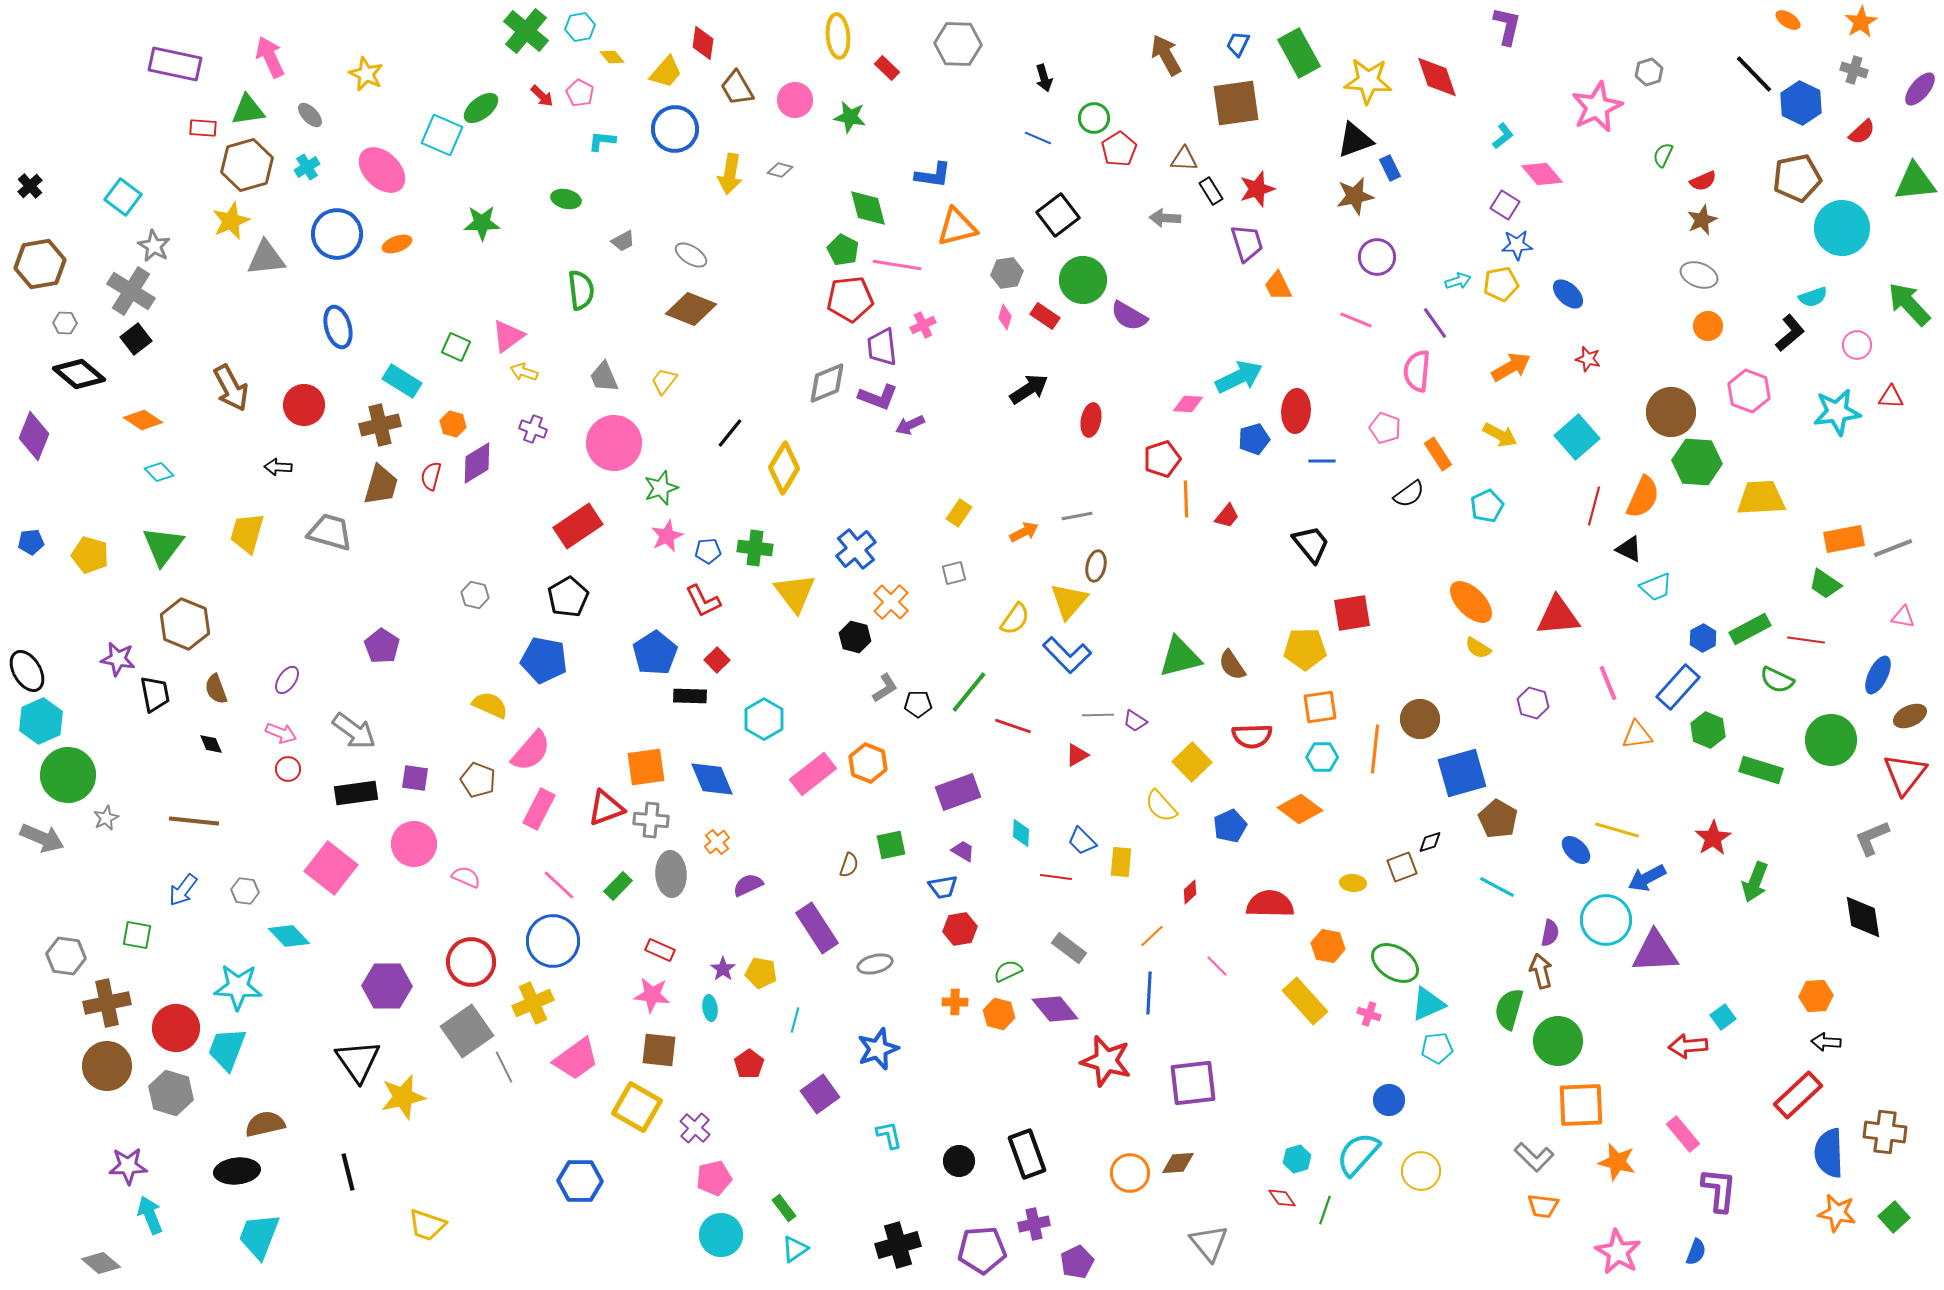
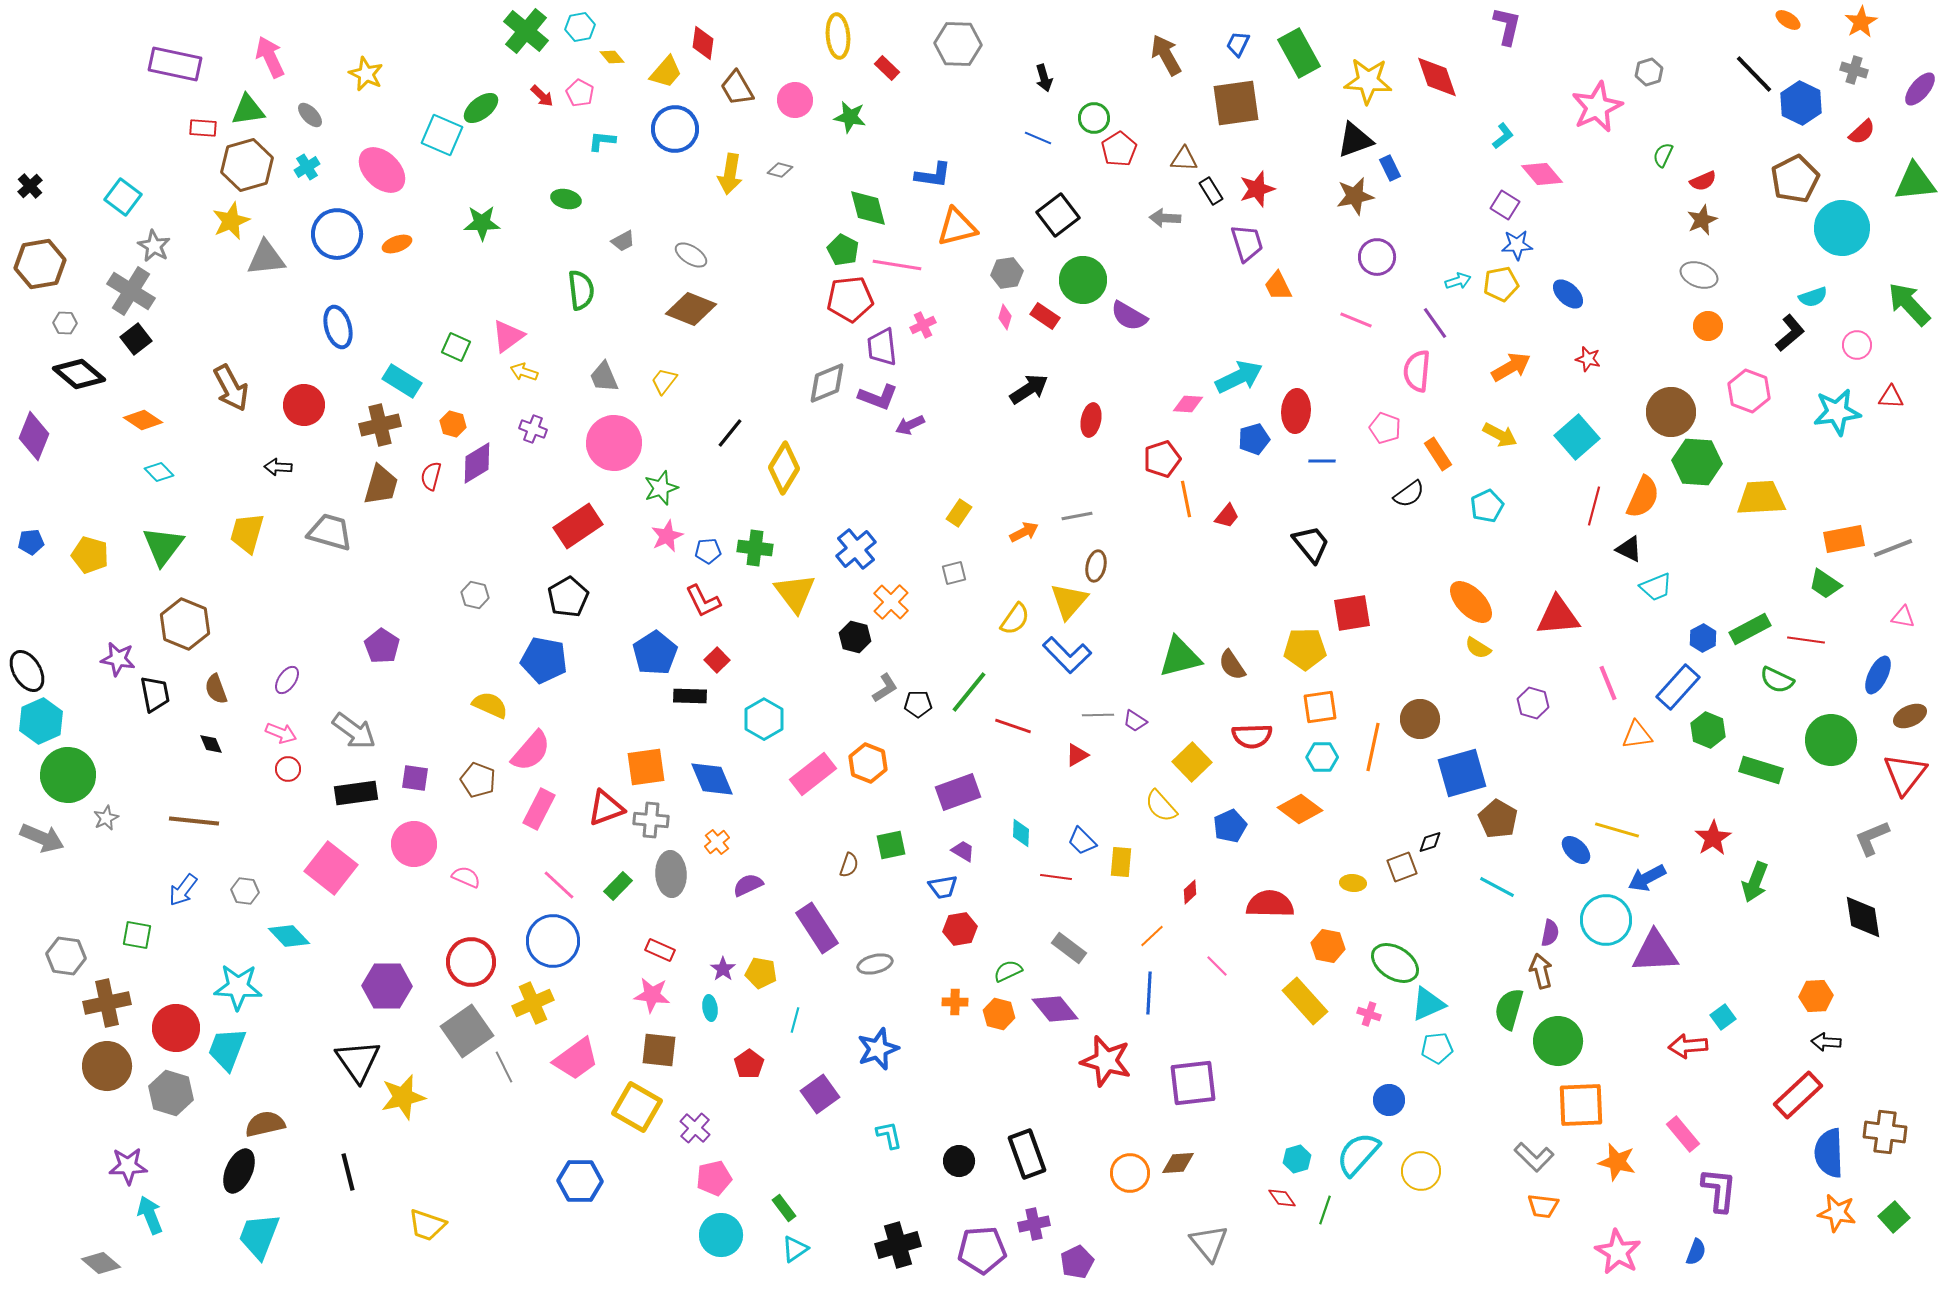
brown pentagon at (1797, 178): moved 2 px left, 1 px down; rotated 15 degrees counterclockwise
orange line at (1186, 499): rotated 9 degrees counterclockwise
orange line at (1375, 749): moved 2 px left, 2 px up; rotated 6 degrees clockwise
black ellipse at (237, 1171): moved 2 px right; rotated 60 degrees counterclockwise
